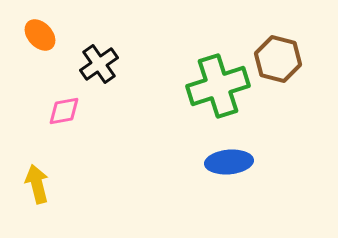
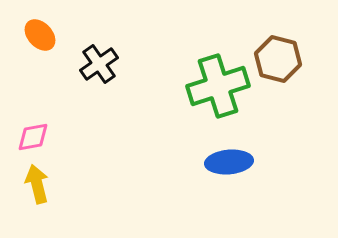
pink diamond: moved 31 px left, 26 px down
